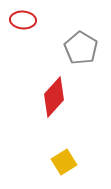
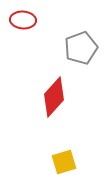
gray pentagon: rotated 20 degrees clockwise
yellow square: rotated 15 degrees clockwise
